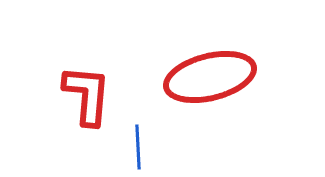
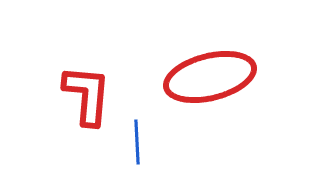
blue line: moved 1 px left, 5 px up
